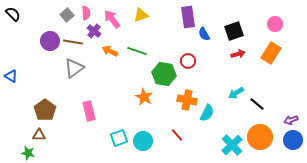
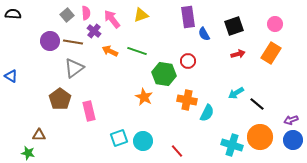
black semicircle: rotated 42 degrees counterclockwise
black square: moved 5 px up
brown pentagon: moved 15 px right, 11 px up
red line: moved 16 px down
cyan cross: rotated 30 degrees counterclockwise
